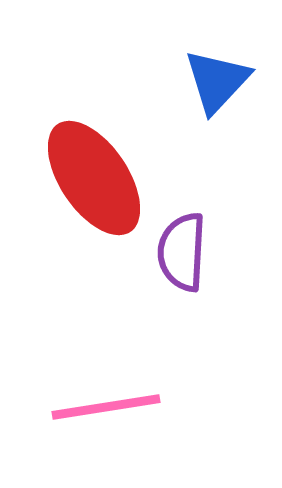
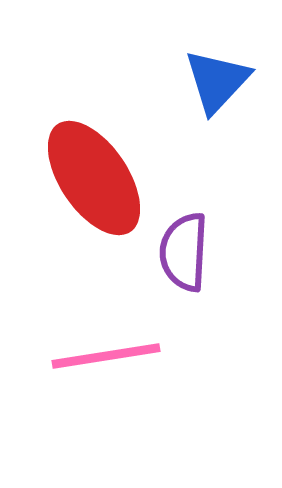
purple semicircle: moved 2 px right
pink line: moved 51 px up
